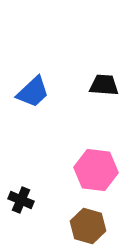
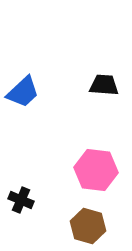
blue trapezoid: moved 10 px left
